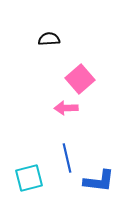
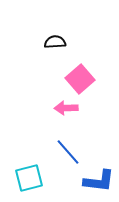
black semicircle: moved 6 px right, 3 px down
blue line: moved 1 px right, 6 px up; rotated 28 degrees counterclockwise
